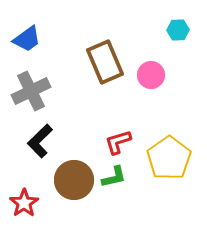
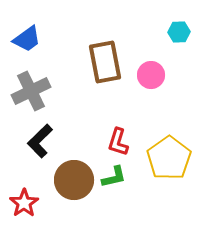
cyan hexagon: moved 1 px right, 2 px down
brown rectangle: rotated 12 degrees clockwise
red L-shape: rotated 56 degrees counterclockwise
